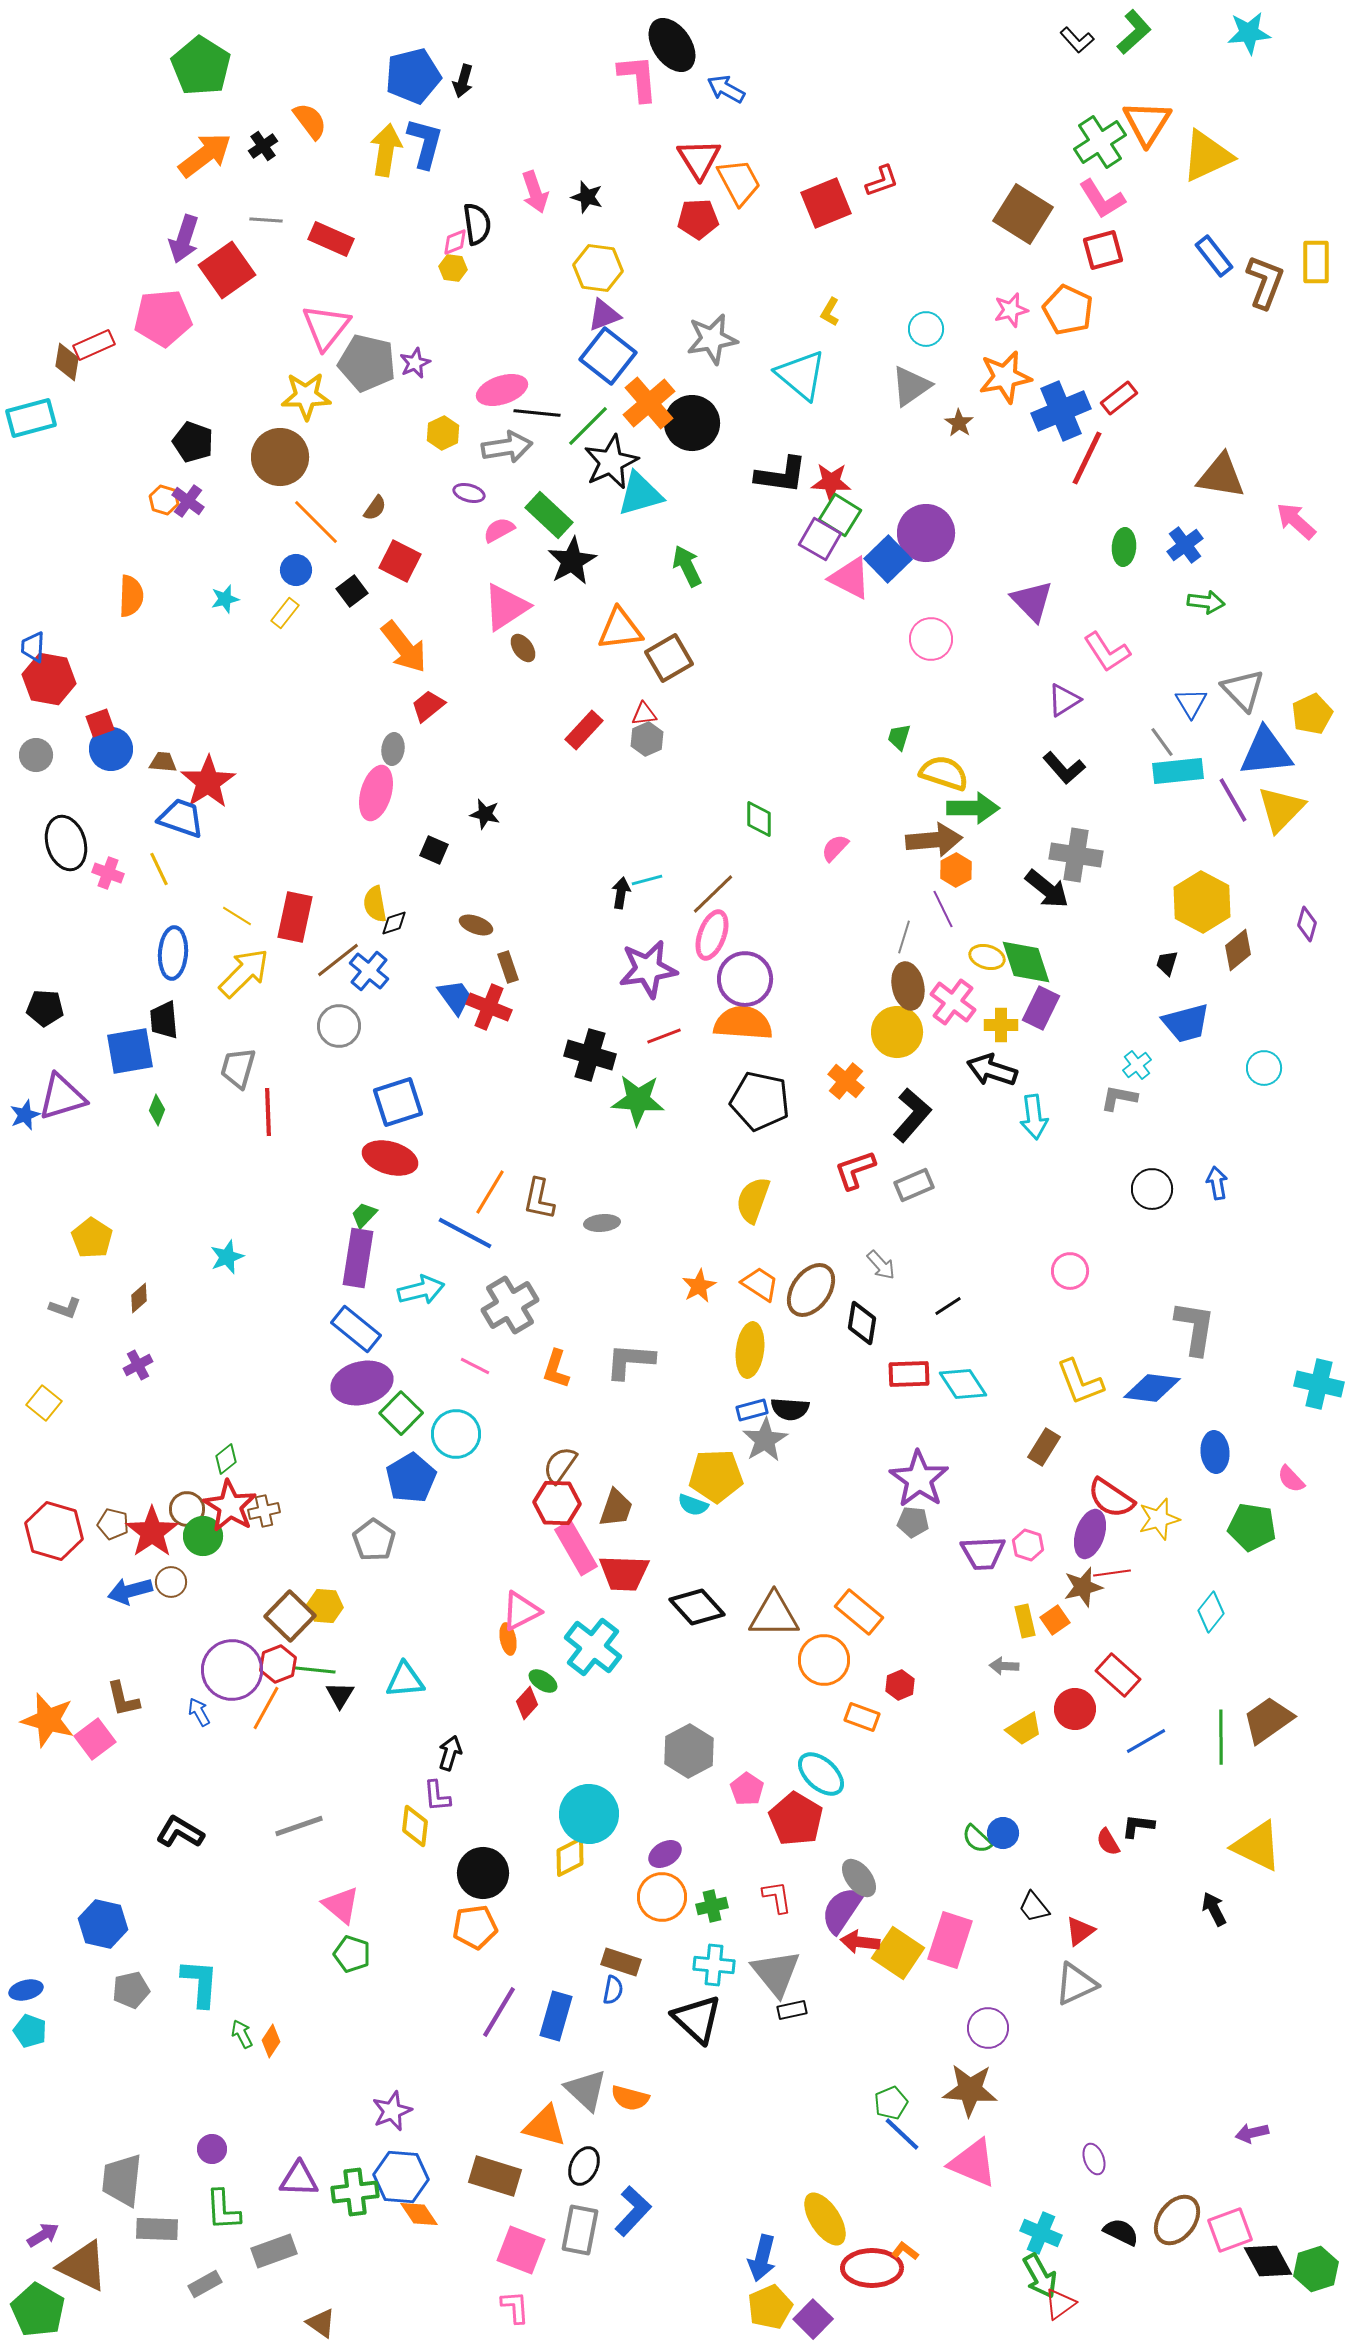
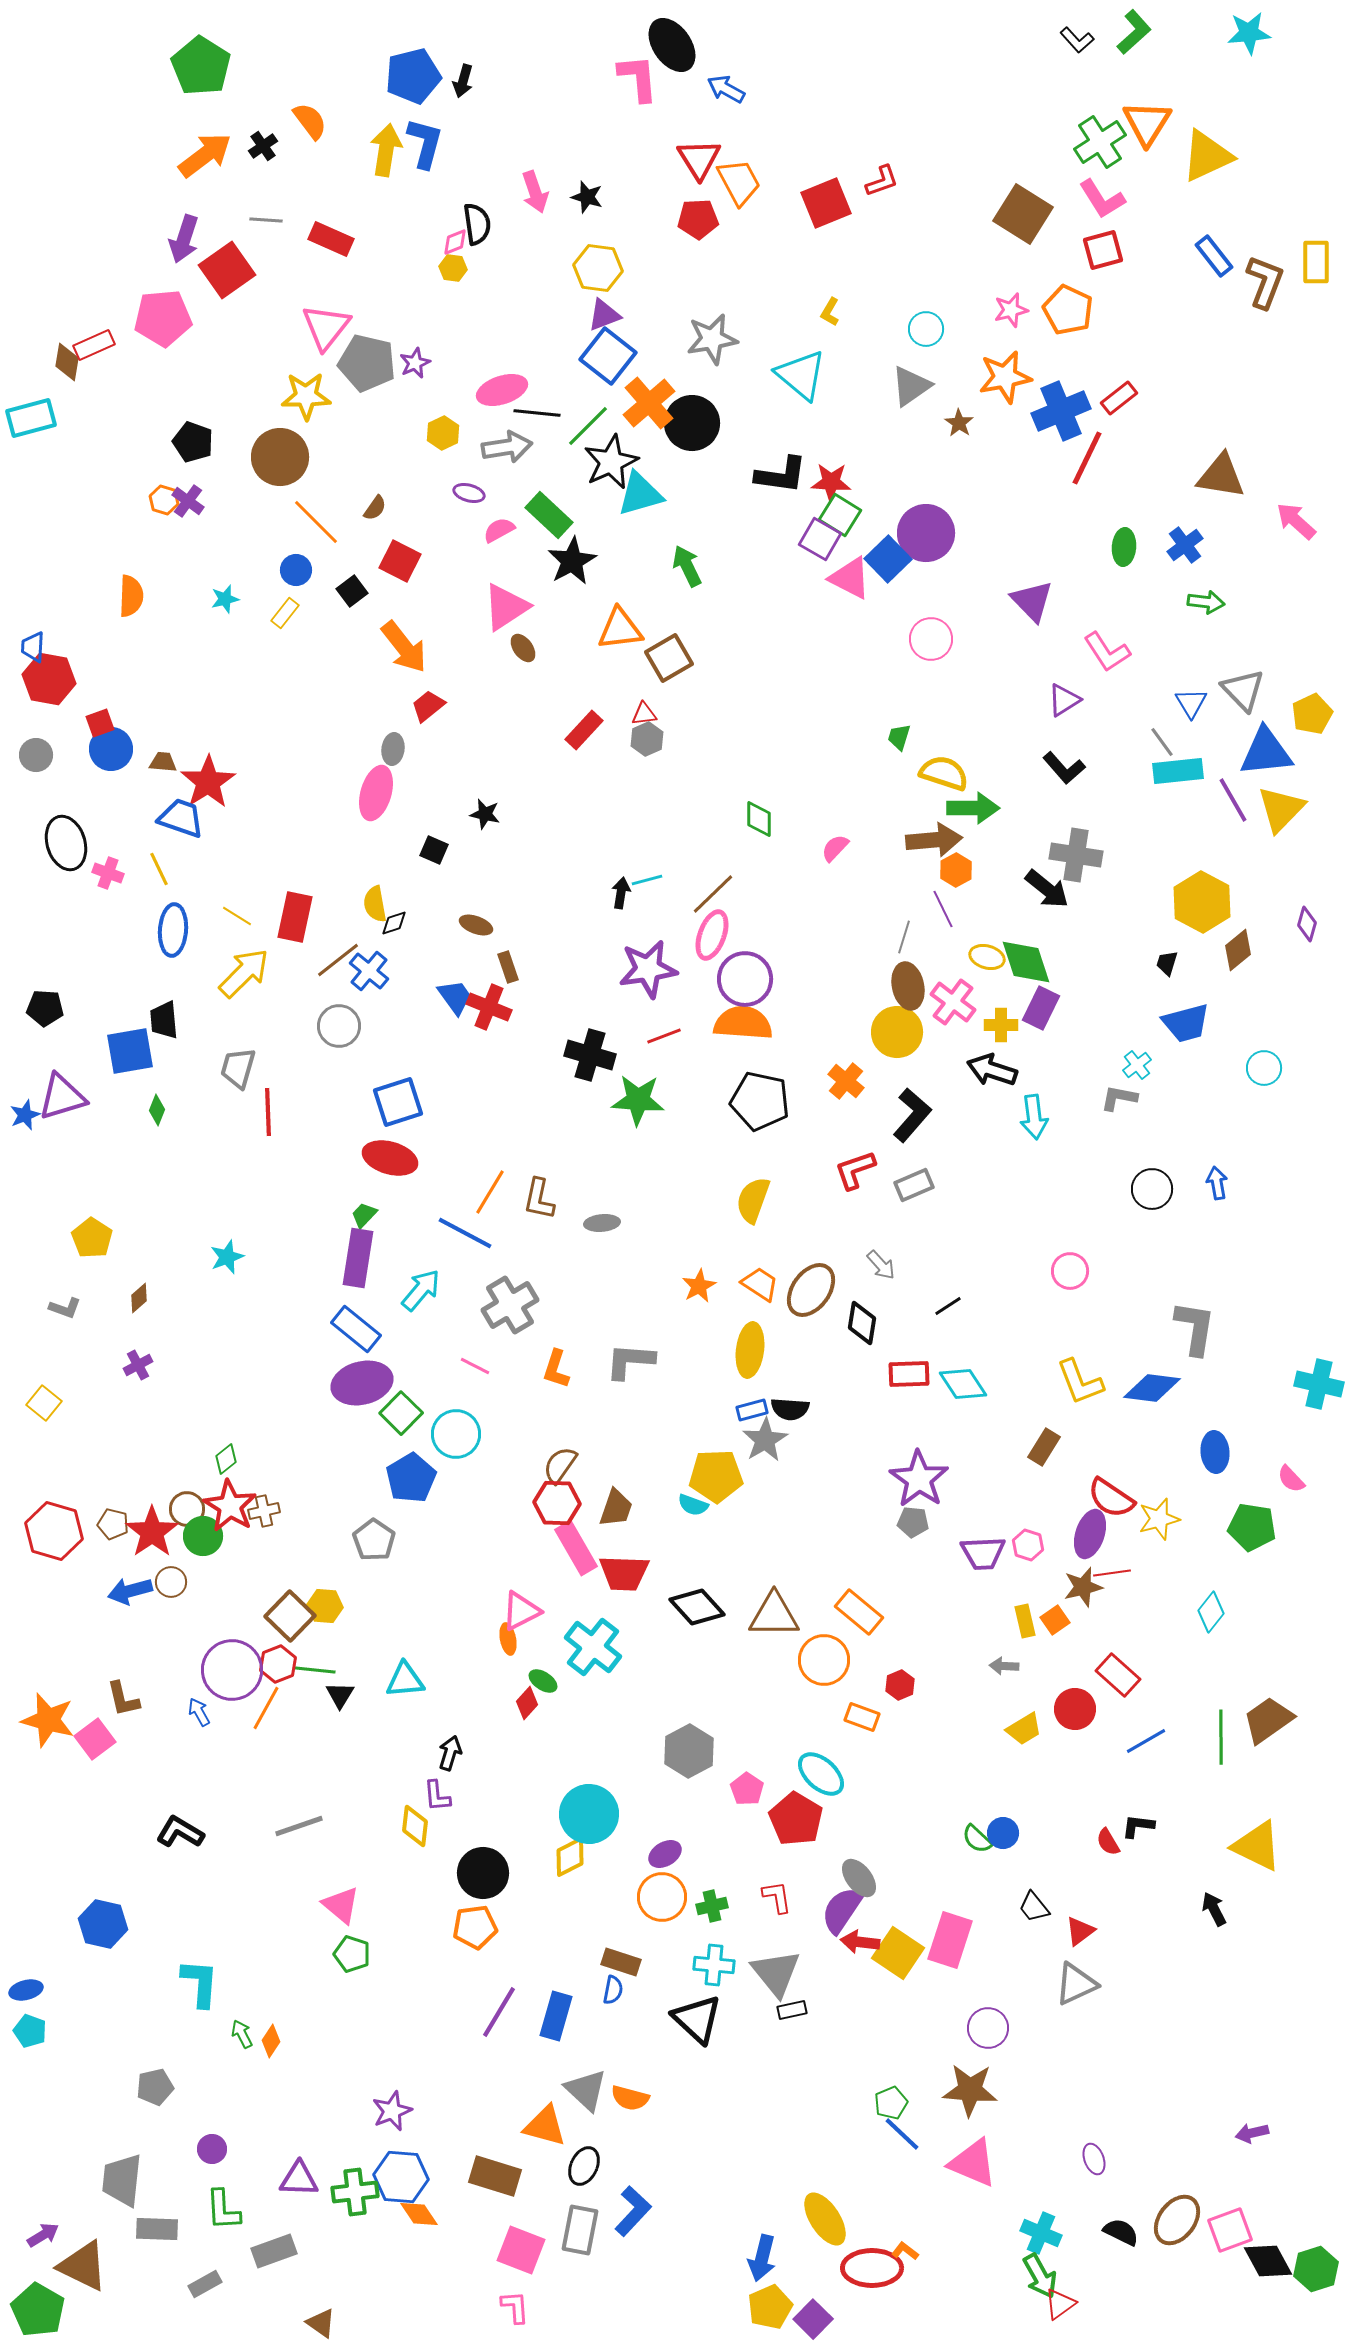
blue ellipse at (173, 953): moved 23 px up
cyan arrow at (421, 1290): rotated 36 degrees counterclockwise
gray pentagon at (131, 1990): moved 24 px right, 97 px down
